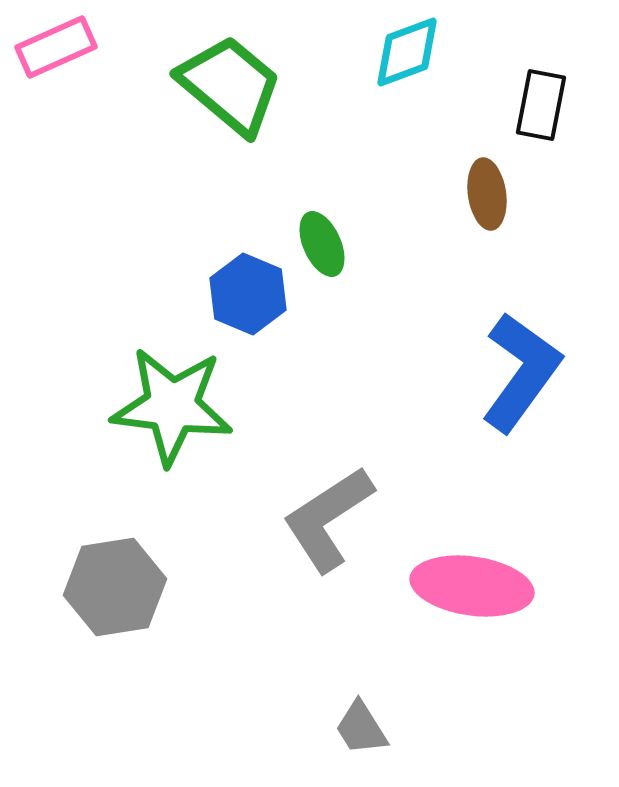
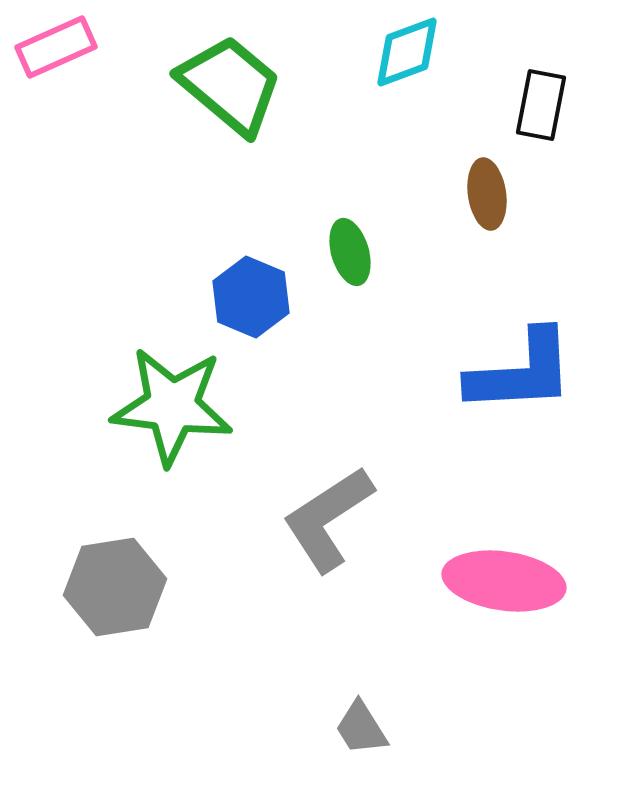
green ellipse: moved 28 px right, 8 px down; rotated 8 degrees clockwise
blue hexagon: moved 3 px right, 3 px down
blue L-shape: rotated 51 degrees clockwise
pink ellipse: moved 32 px right, 5 px up
